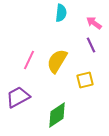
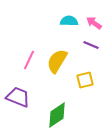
cyan semicircle: moved 8 px right, 8 px down; rotated 96 degrees counterclockwise
purple line: rotated 42 degrees counterclockwise
purple trapezoid: rotated 50 degrees clockwise
